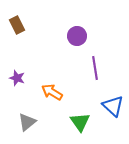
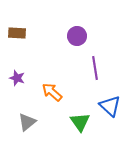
brown rectangle: moved 8 px down; rotated 60 degrees counterclockwise
orange arrow: rotated 10 degrees clockwise
blue triangle: moved 3 px left
